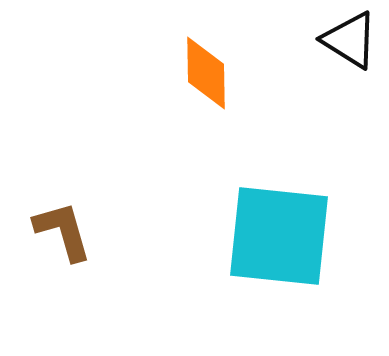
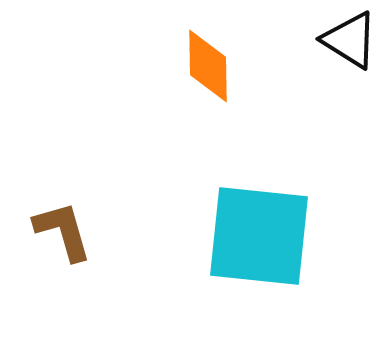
orange diamond: moved 2 px right, 7 px up
cyan square: moved 20 px left
